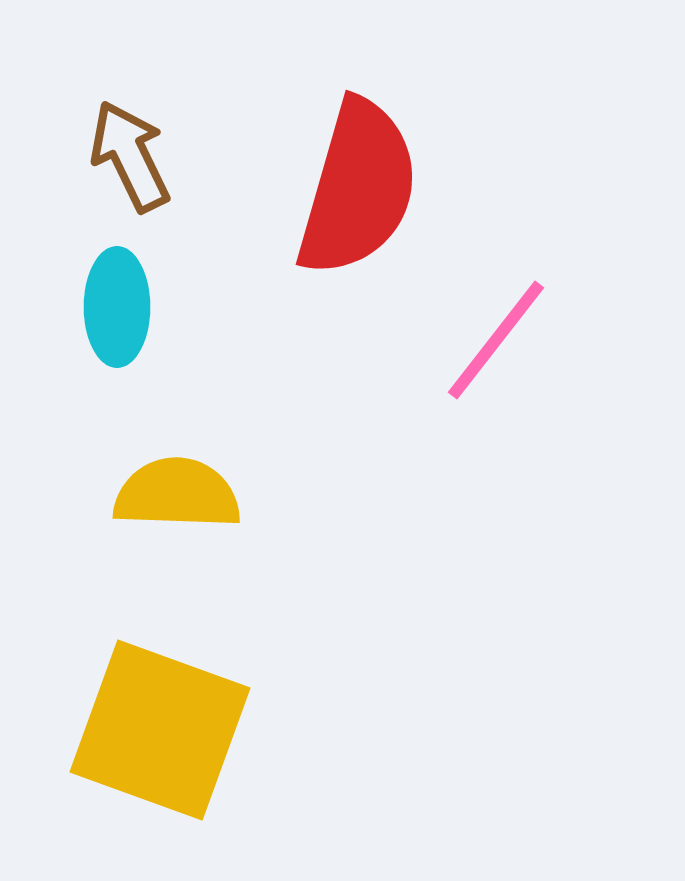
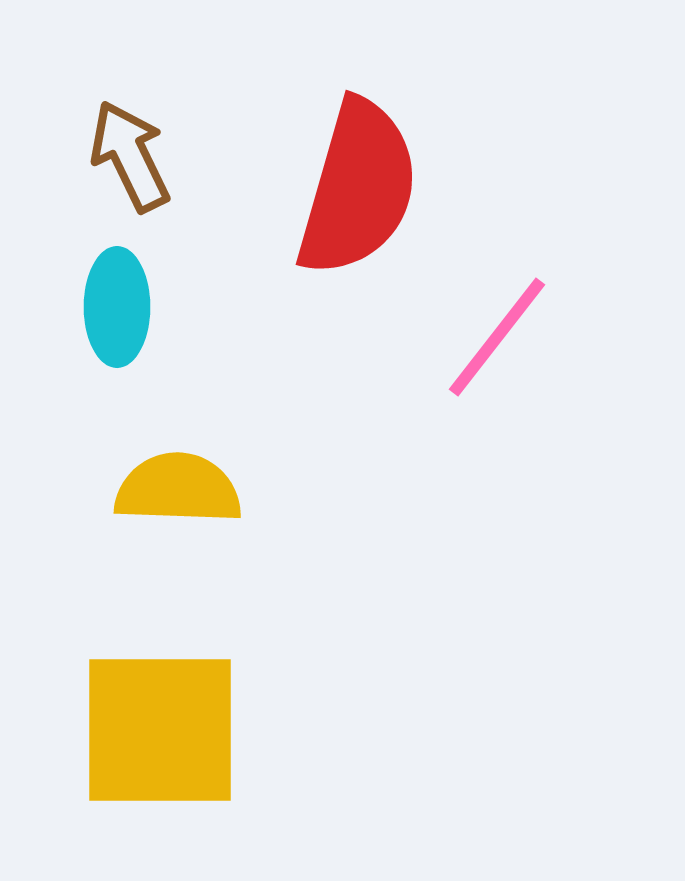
pink line: moved 1 px right, 3 px up
yellow semicircle: moved 1 px right, 5 px up
yellow square: rotated 20 degrees counterclockwise
